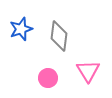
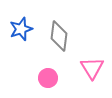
pink triangle: moved 4 px right, 3 px up
